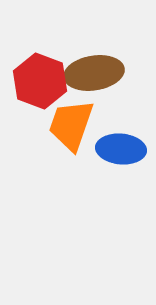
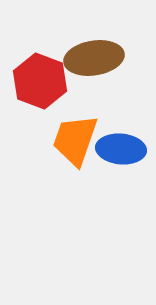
brown ellipse: moved 15 px up
orange trapezoid: moved 4 px right, 15 px down
